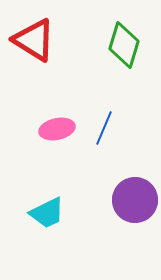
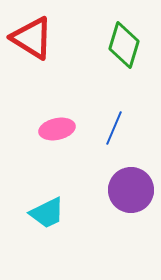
red triangle: moved 2 px left, 2 px up
blue line: moved 10 px right
purple circle: moved 4 px left, 10 px up
